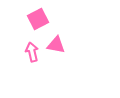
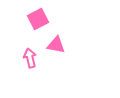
pink arrow: moved 2 px left, 6 px down
